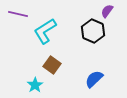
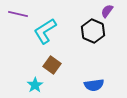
blue semicircle: moved 6 px down; rotated 144 degrees counterclockwise
